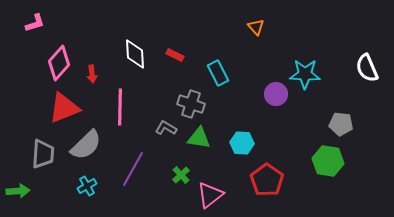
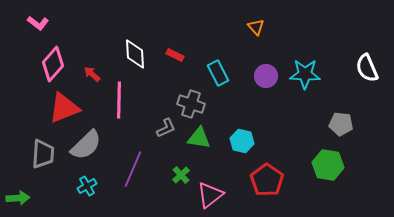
pink L-shape: moved 3 px right; rotated 55 degrees clockwise
pink diamond: moved 6 px left, 1 px down
red arrow: rotated 138 degrees clockwise
purple circle: moved 10 px left, 18 px up
pink line: moved 1 px left, 7 px up
gray L-shape: rotated 125 degrees clockwise
cyan hexagon: moved 2 px up; rotated 10 degrees clockwise
green hexagon: moved 4 px down
purple line: rotated 6 degrees counterclockwise
green arrow: moved 7 px down
